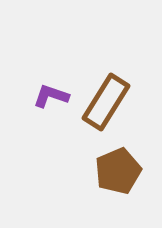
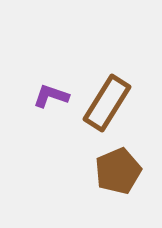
brown rectangle: moved 1 px right, 1 px down
